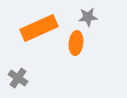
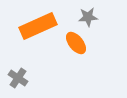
orange rectangle: moved 1 px left, 2 px up
orange ellipse: rotated 45 degrees counterclockwise
